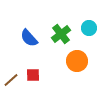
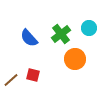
orange circle: moved 2 px left, 2 px up
red square: rotated 16 degrees clockwise
